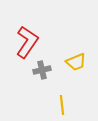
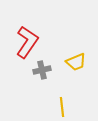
yellow line: moved 2 px down
